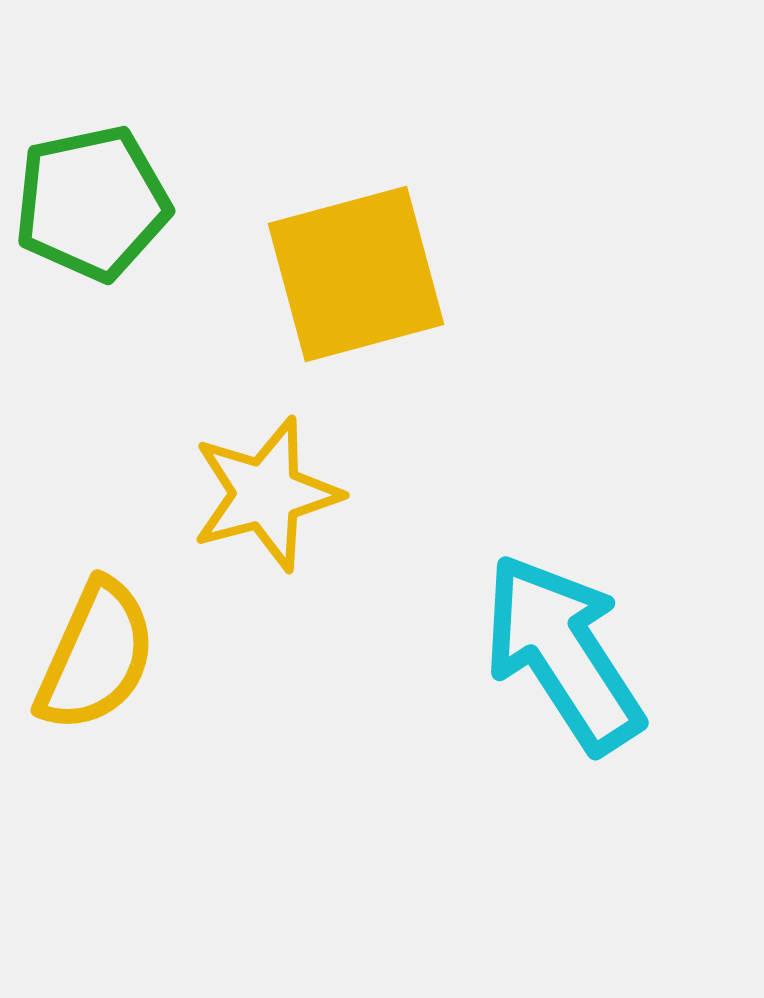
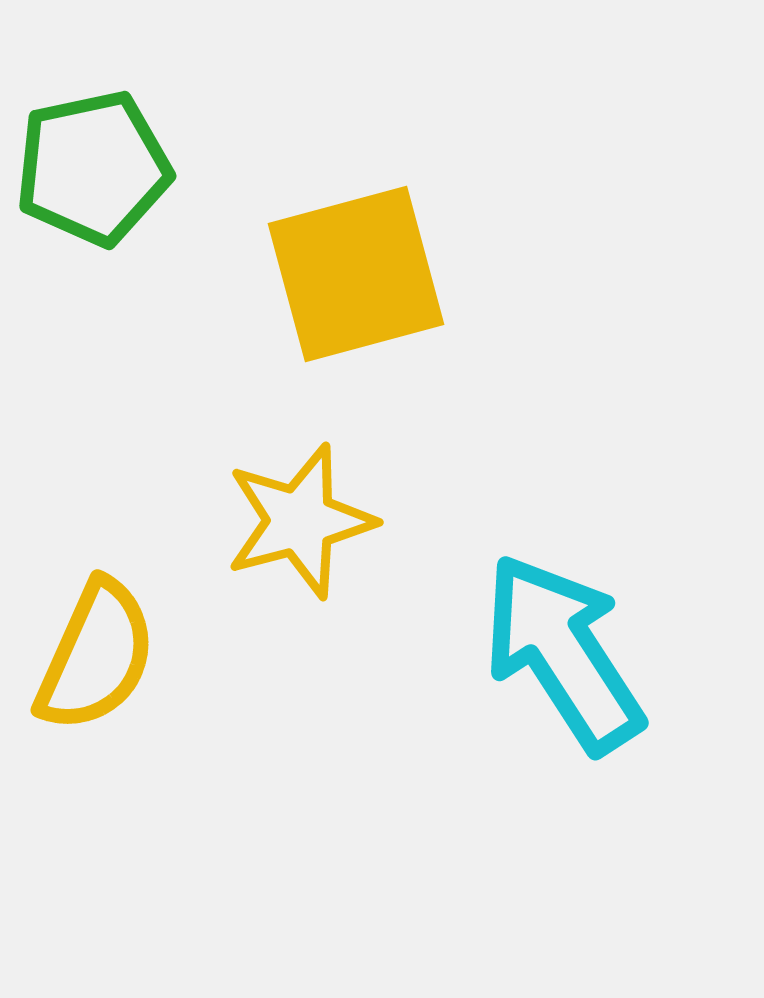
green pentagon: moved 1 px right, 35 px up
yellow star: moved 34 px right, 27 px down
